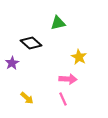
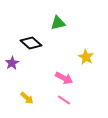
yellow star: moved 7 px right
pink arrow: moved 4 px left, 1 px up; rotated 24 degrees clockwise
pink line: moved 1 px right, 1 px down; rotated 32 degrees counterclockwise
